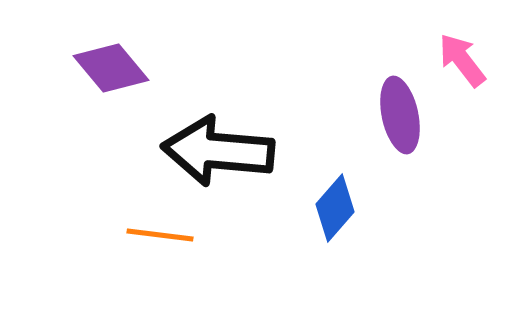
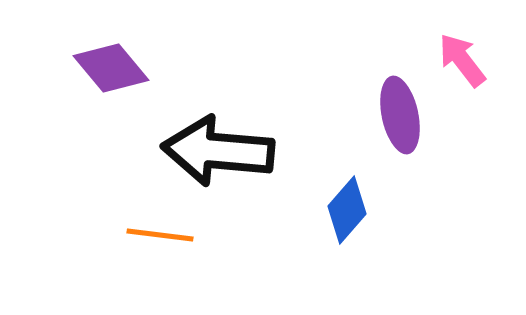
blue diamond: moved 12 px right, 2 px down
